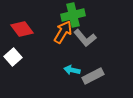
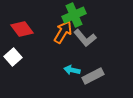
green cross: moved 1 px right; rotated 10 degrees counterclockwise
